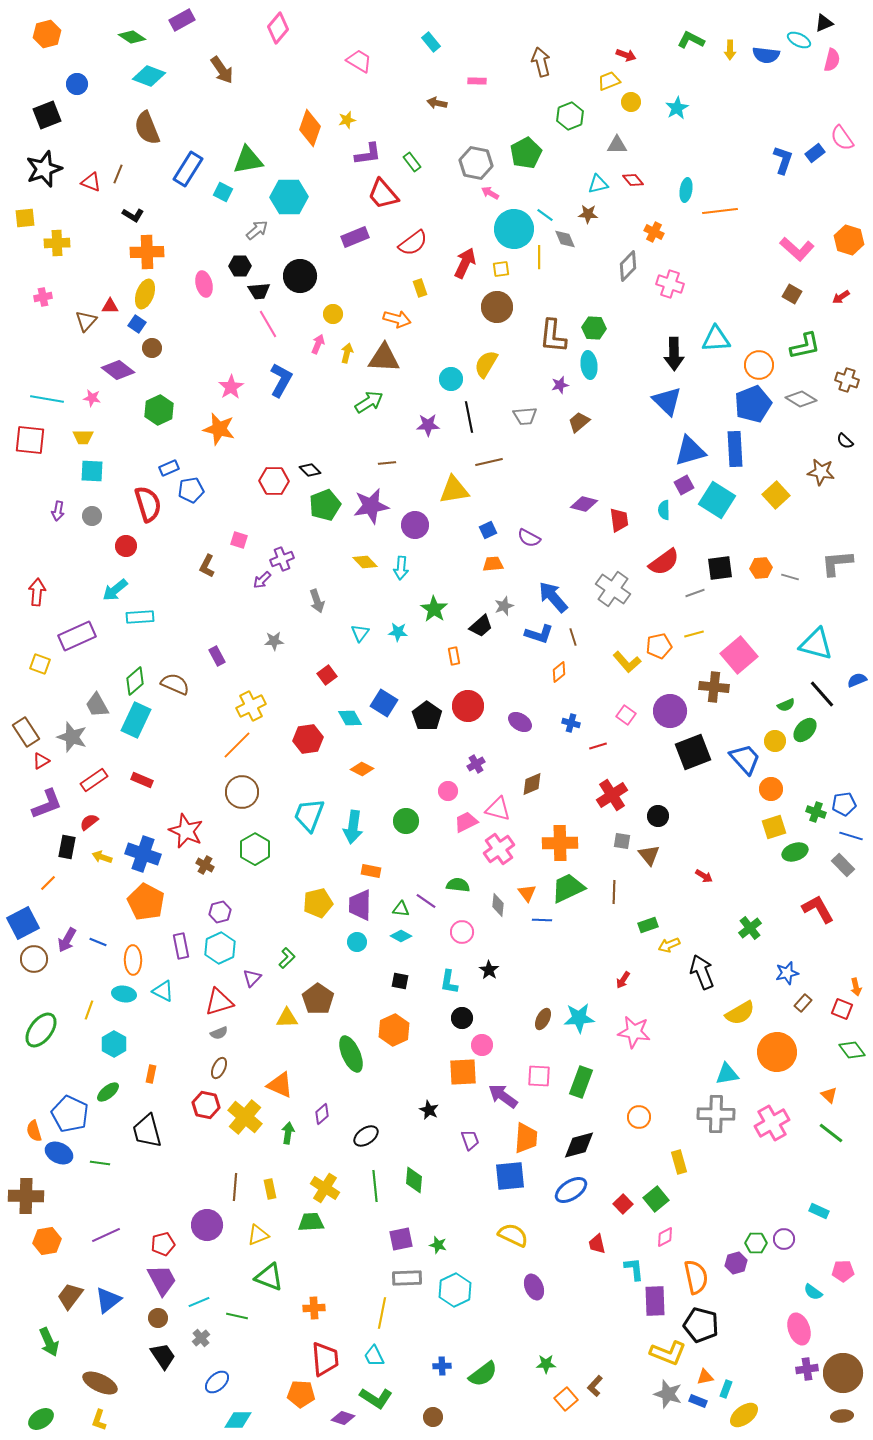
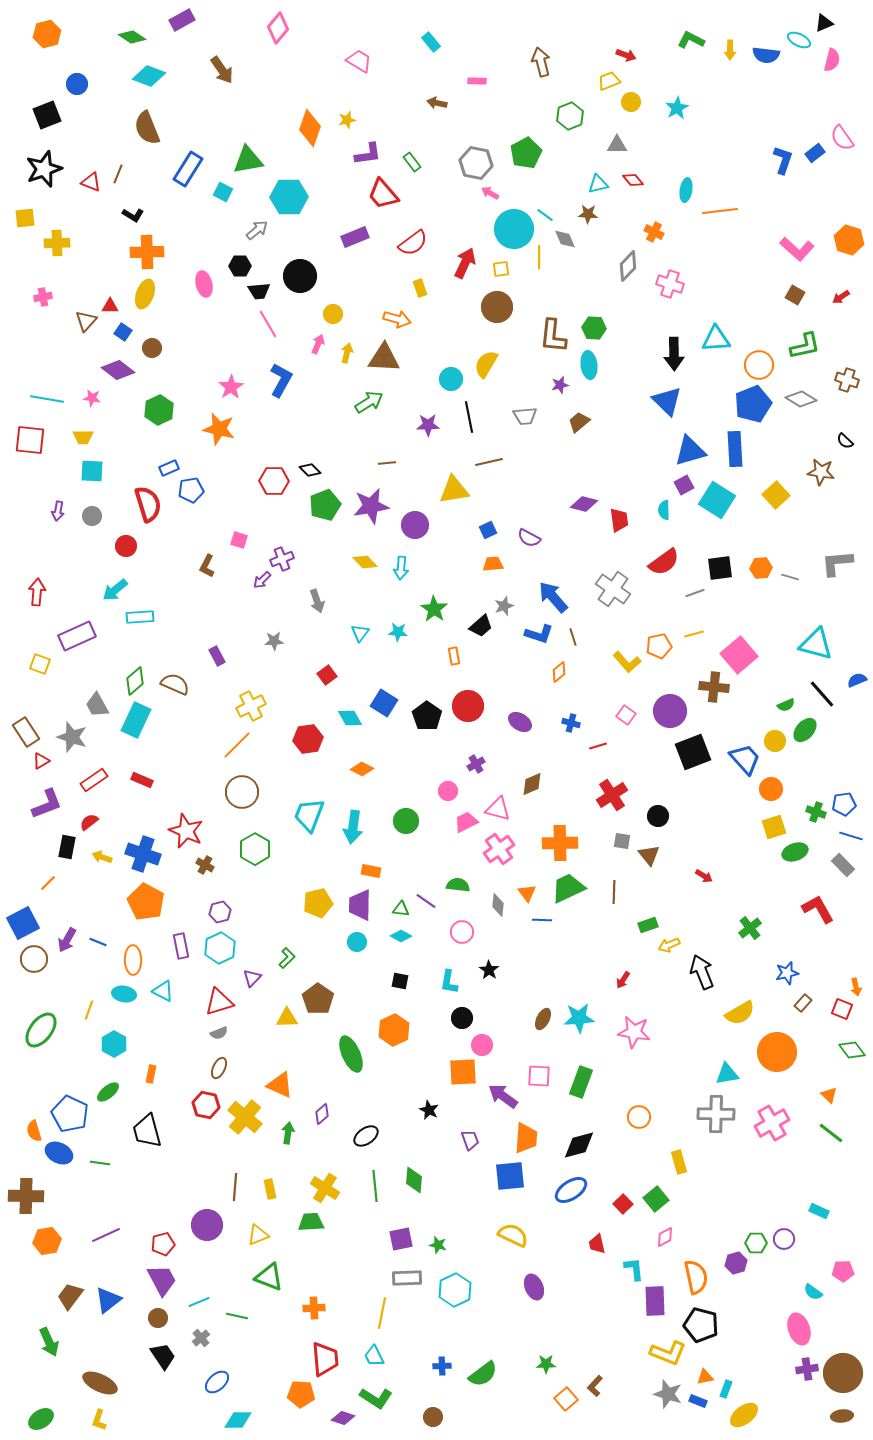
brown square at (792, 294): moved 3 px right, 1 px down
blue square at (137, 324): moved 14 px left, 8 px down
